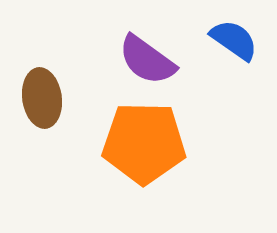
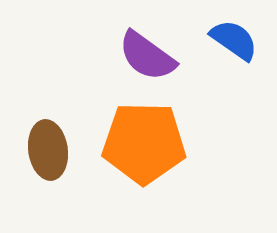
purple semicircle: moved 4 px up
brown ellipse: moved 6 px right, 52 px down
